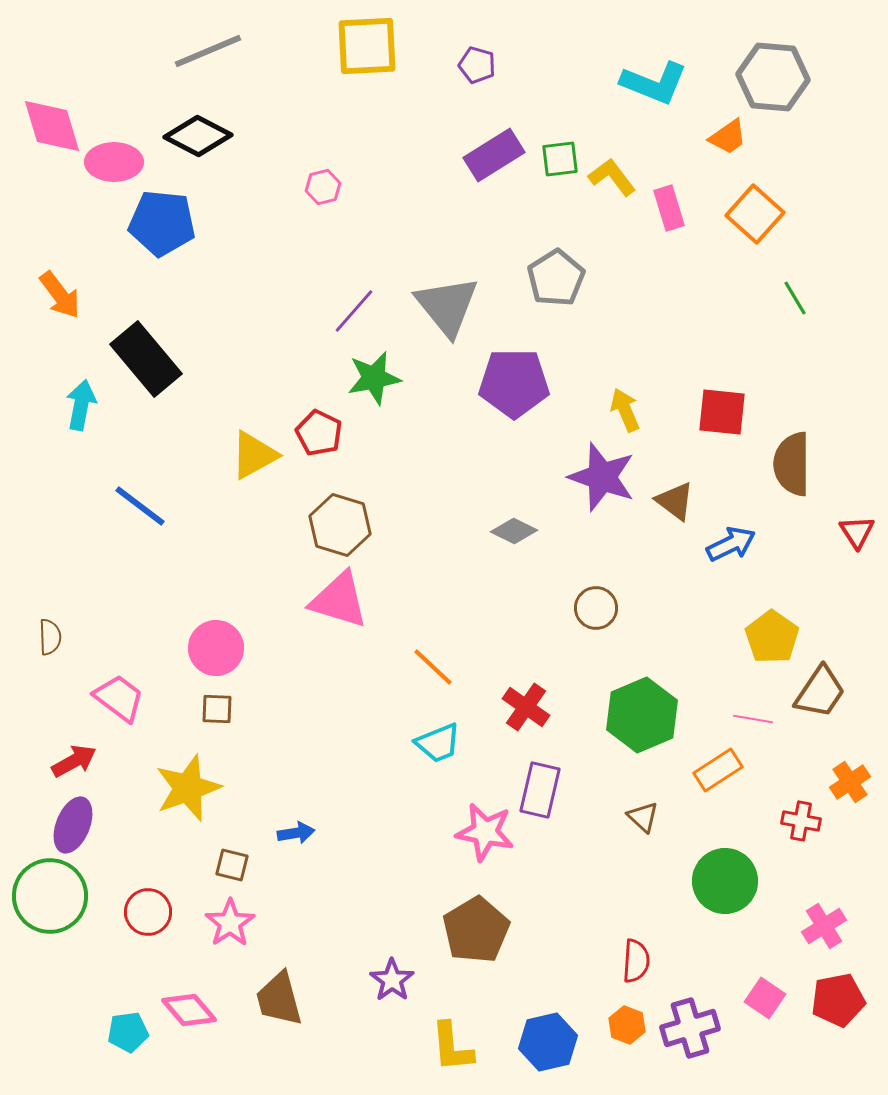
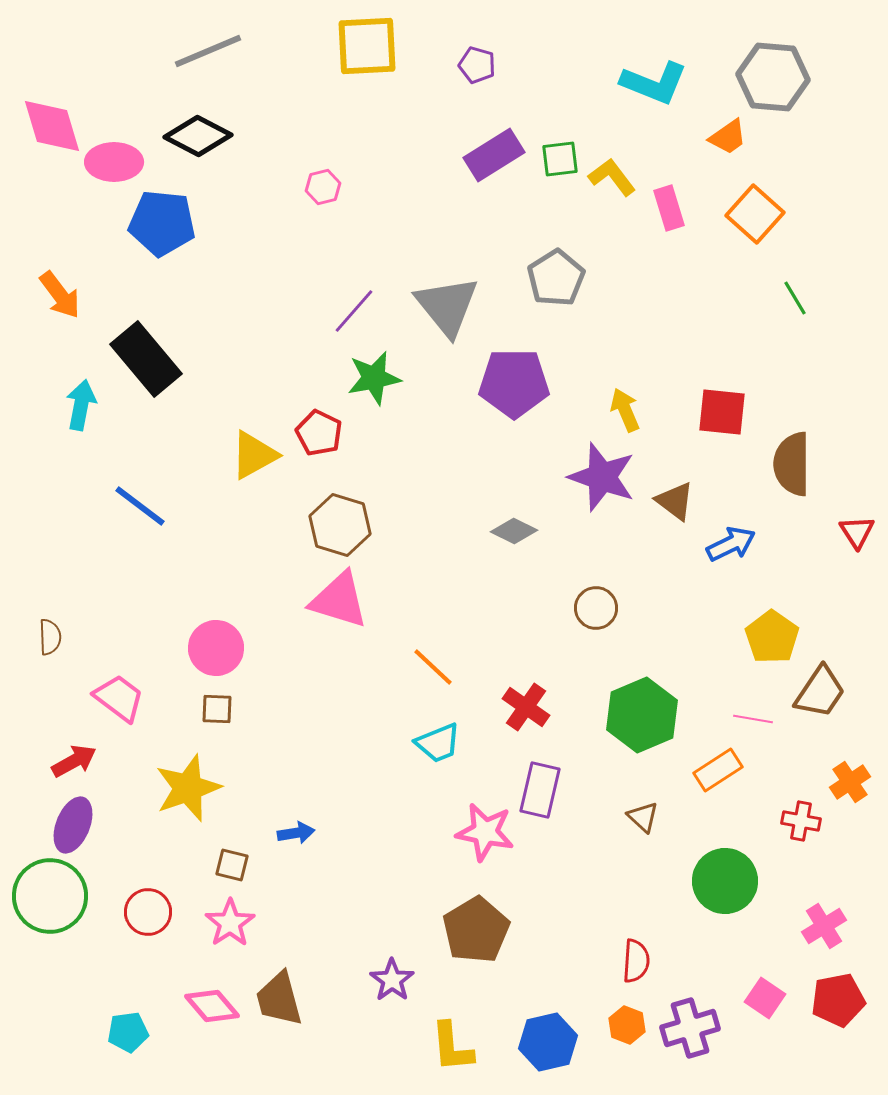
pink diamond at (189, 1010): moved 23 px right, 4 px up
